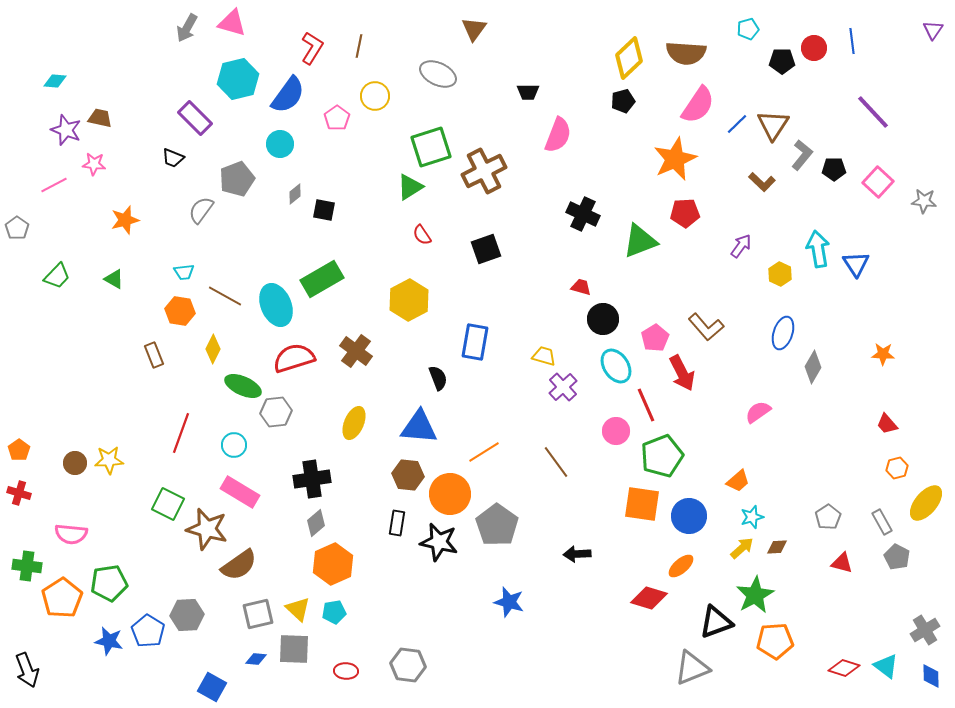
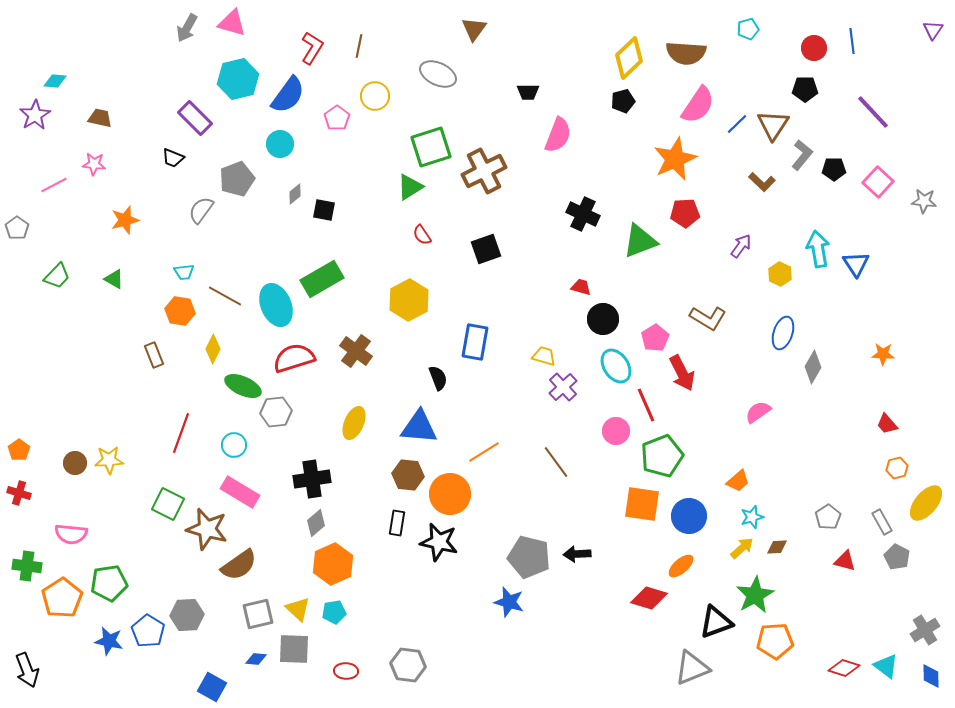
black pentagon at (782, 61): moved 23 px right, 28 px down
purple star at (66, 130): moved 31 px left, 15 px up; rotated 20 degrees clockwise
brown L-shape at (706, 327): moved 2 px right, 9 px up; rotated 18 degrees counterclockwise
gray pentagon at (497, 525): moved 32 px right, 32 px down; rotated 21 degrees counterclockwise
red triangle at (842, 563): moved 3 px right, 2 px up
